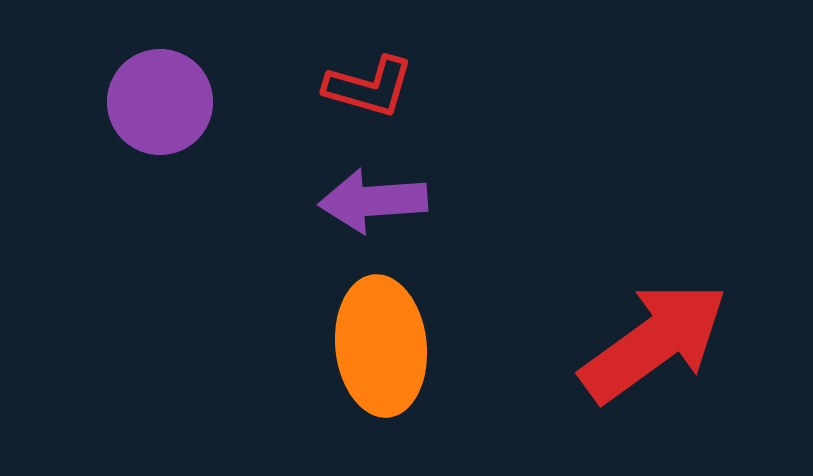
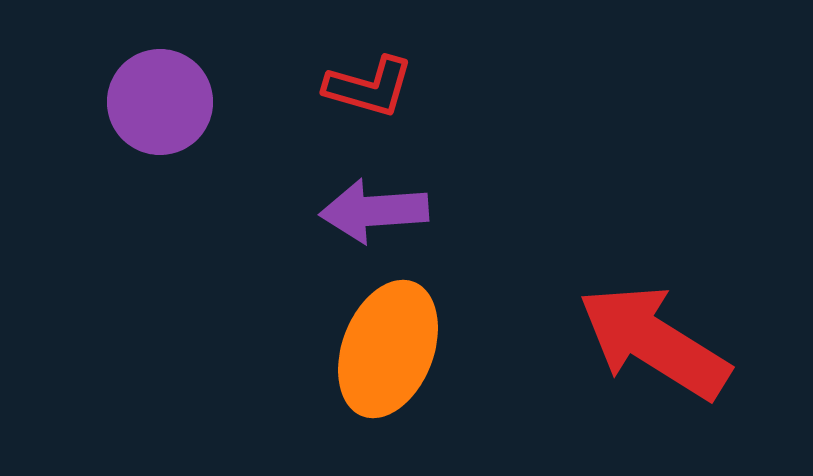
purple arrow: moved 1 px right, 10 px down
red arrow: rotated 112 degrees counterclockwise
orange ellipse: moved 7 px right, 3 px down; rotated 27 degrees clockwise
